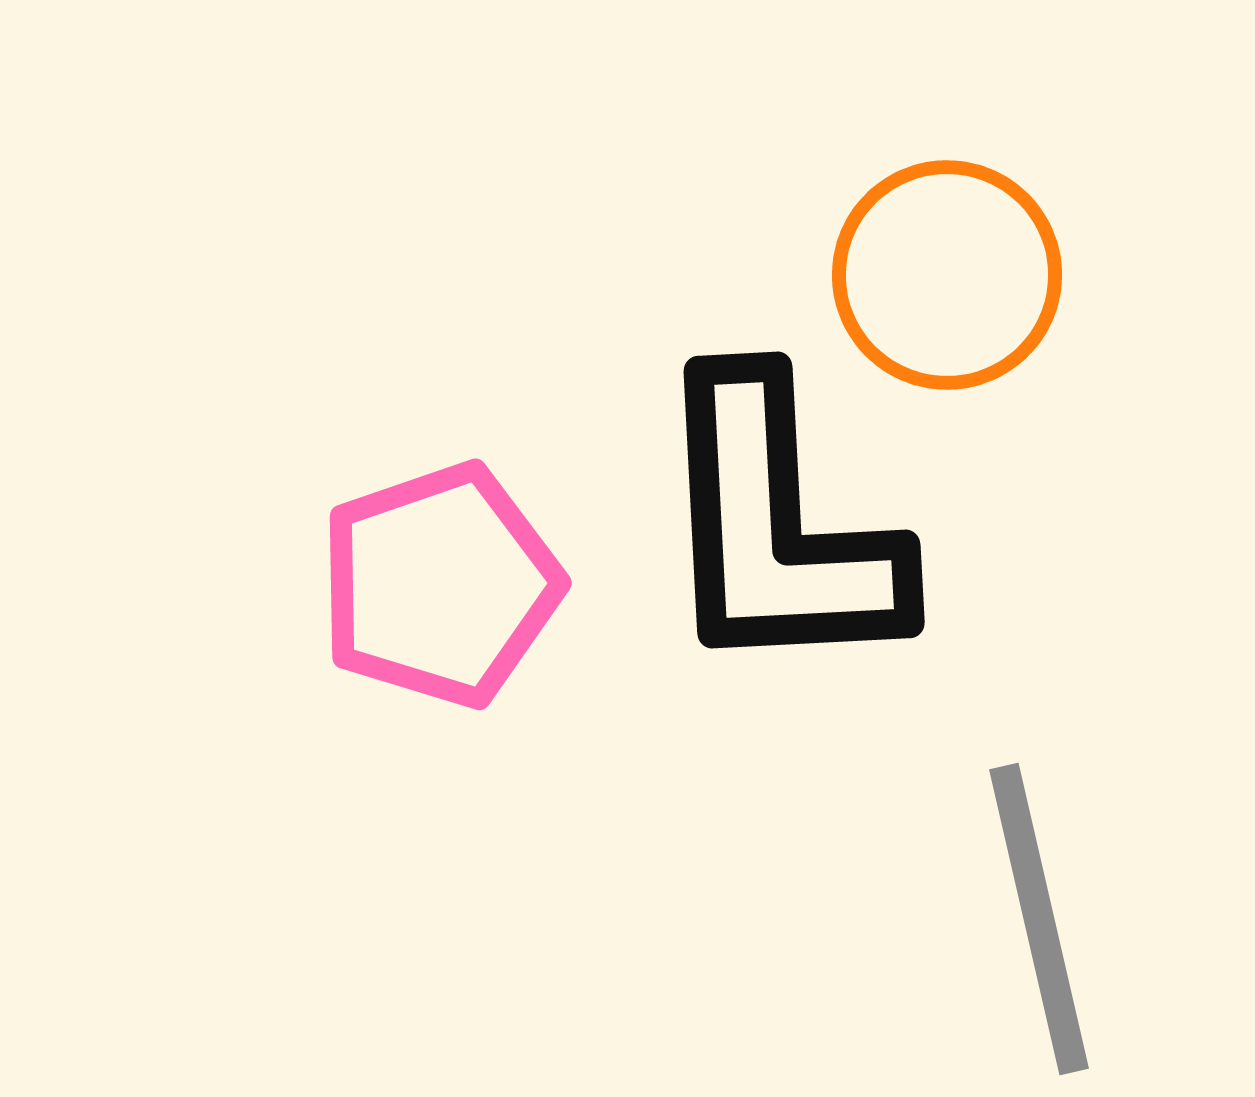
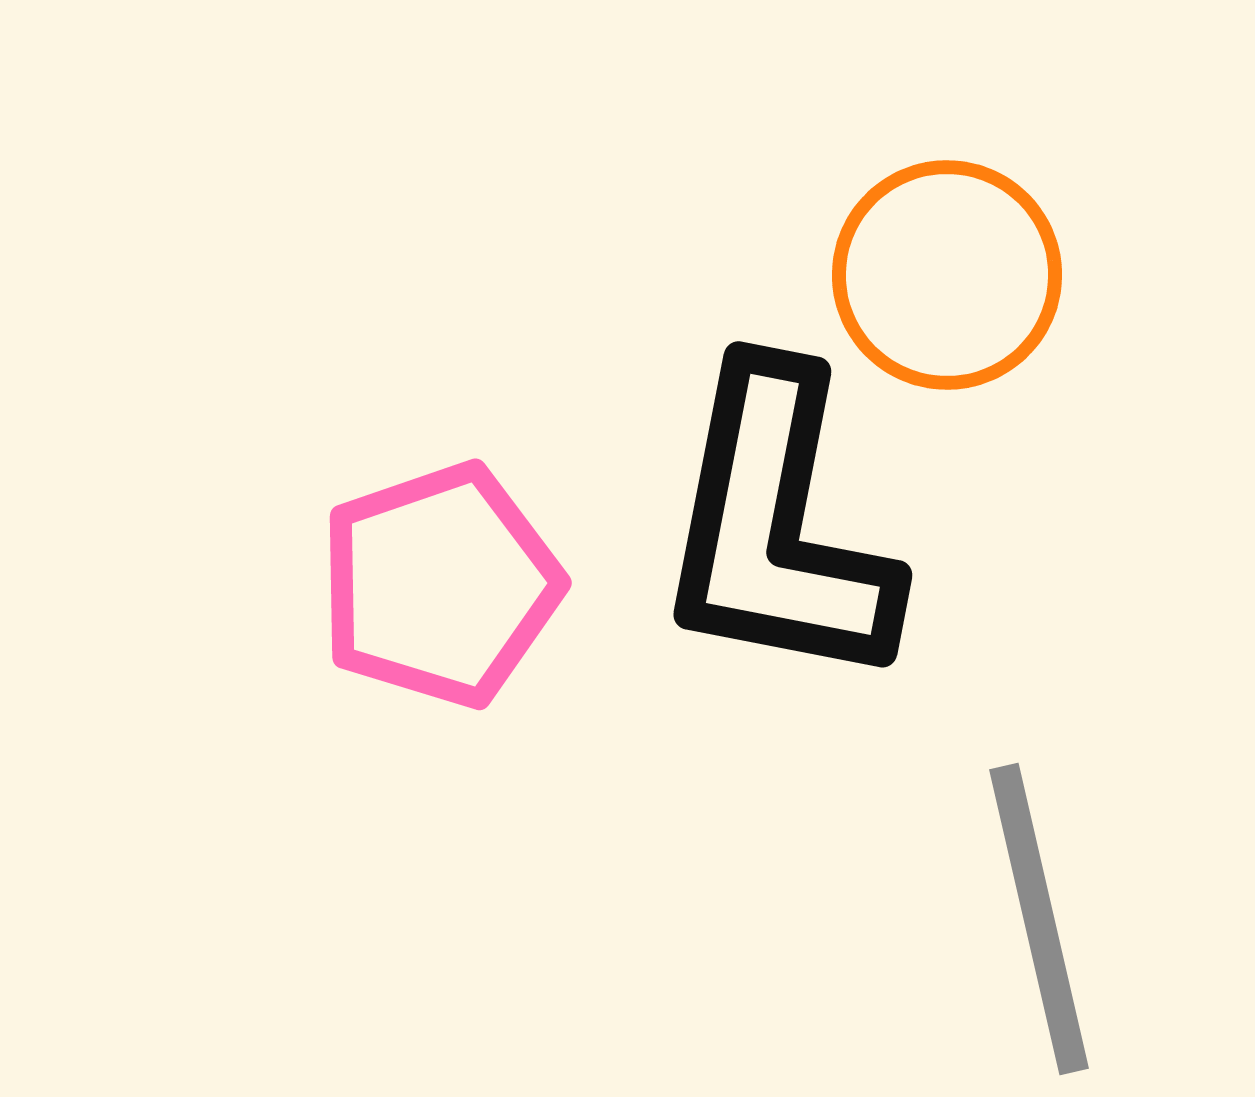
black L-shape: rotated 14 degrees clockwise
